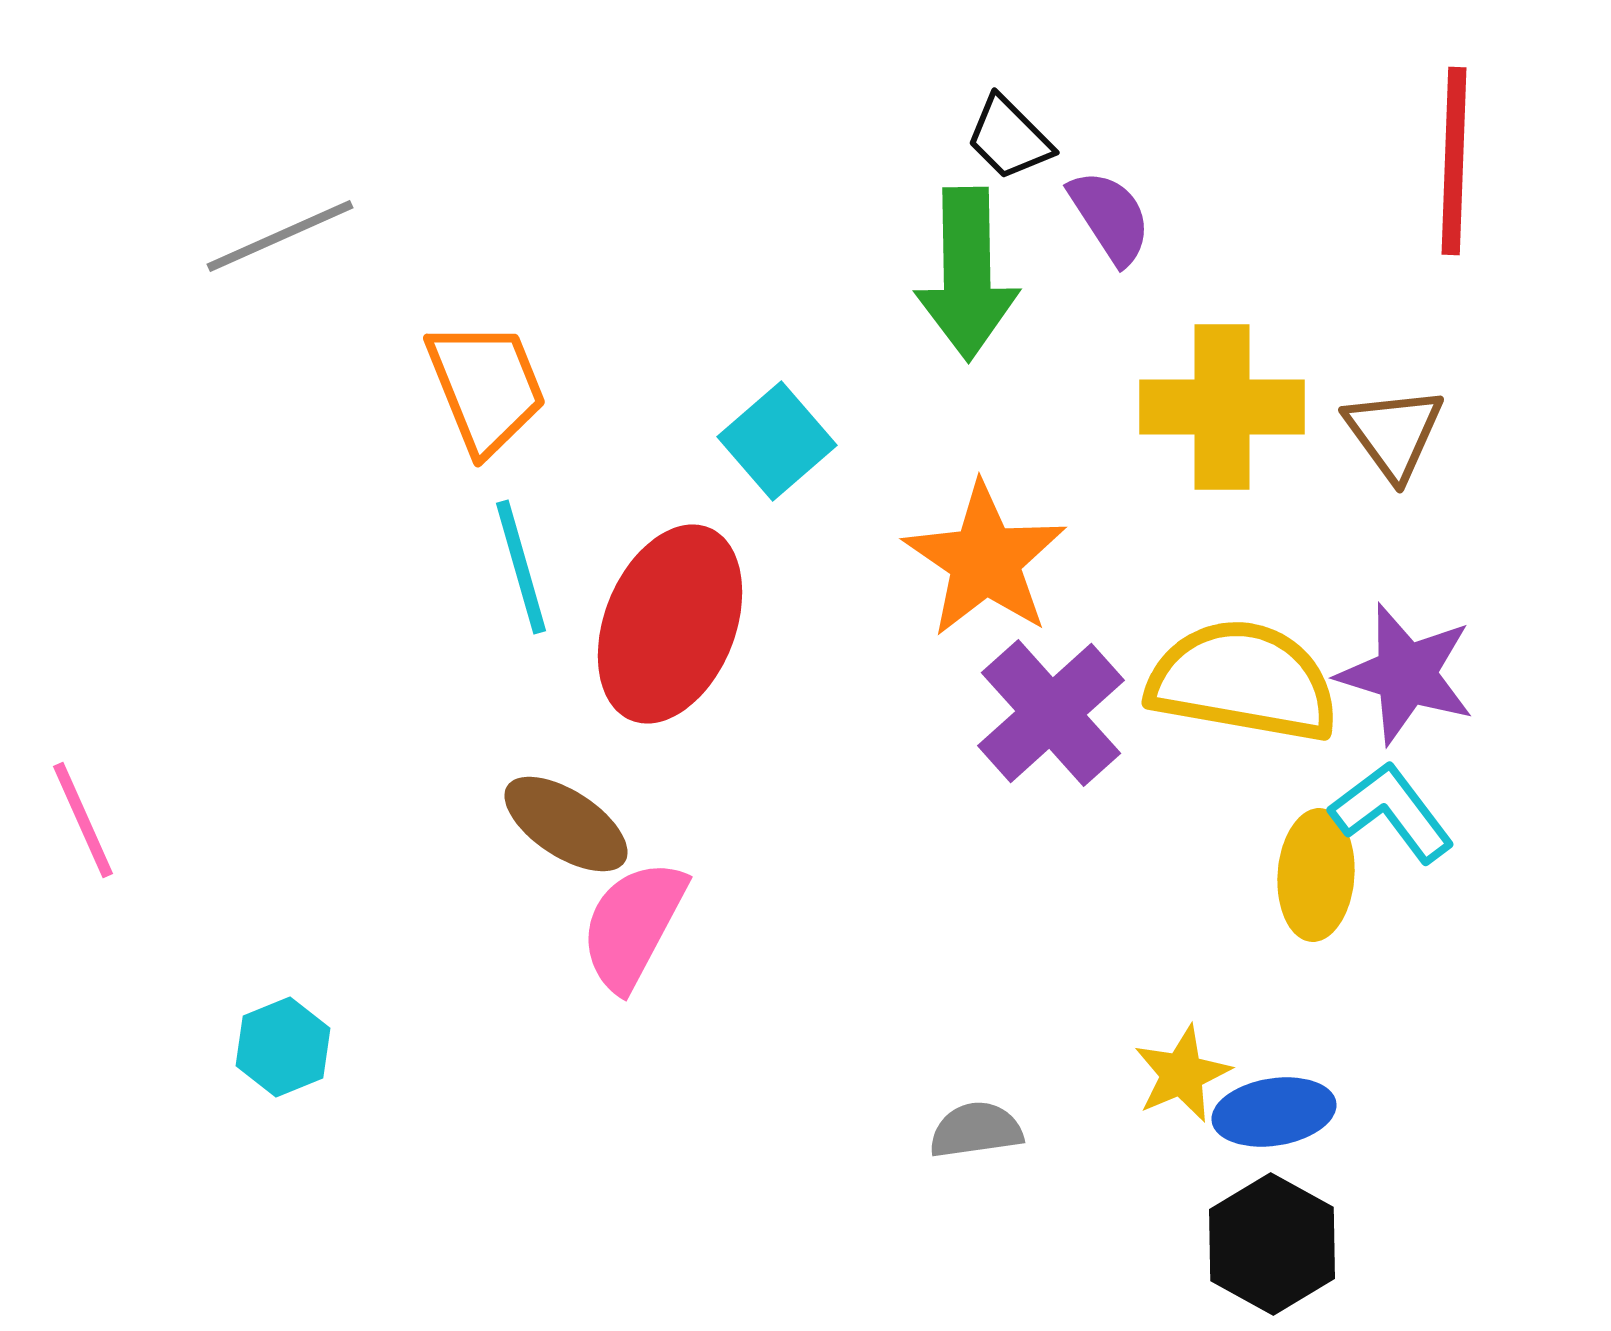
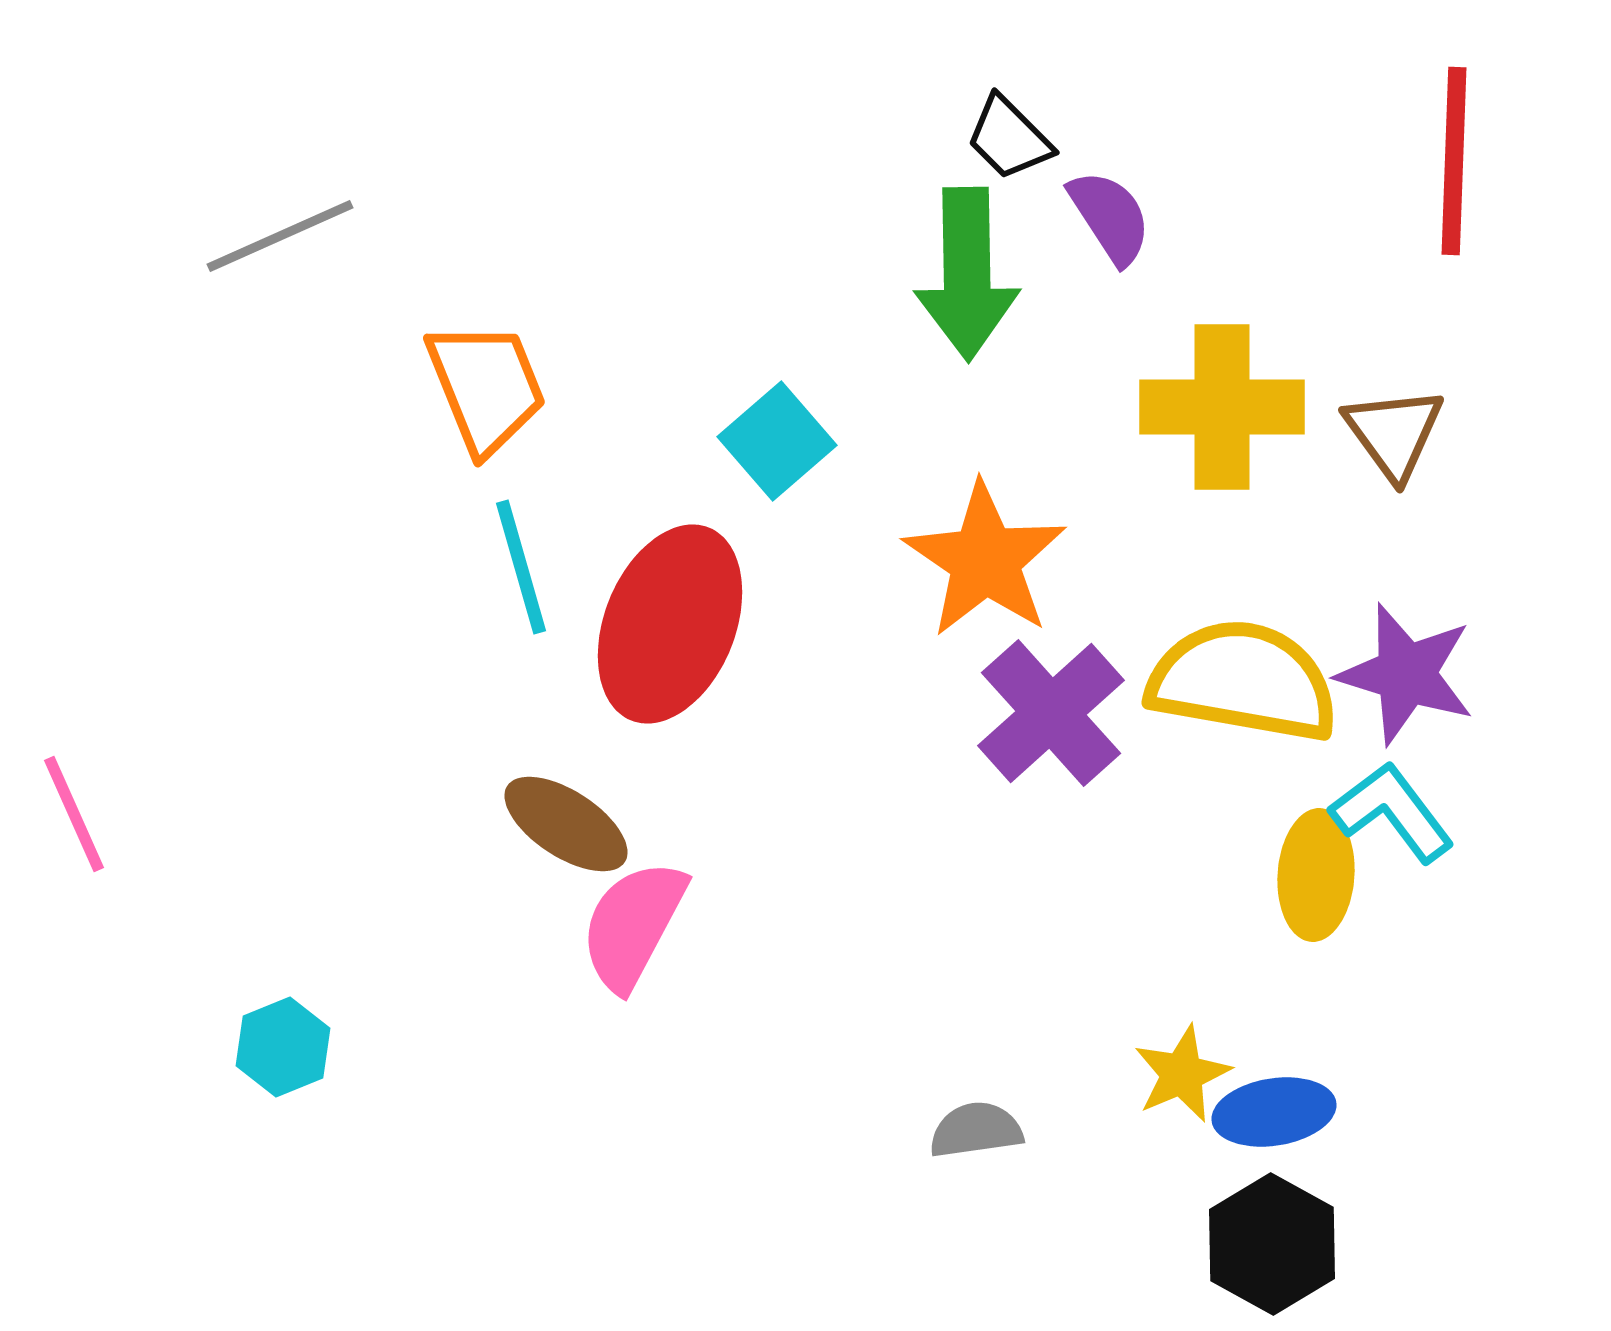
pink line: moved 9 px left, 6 px up
